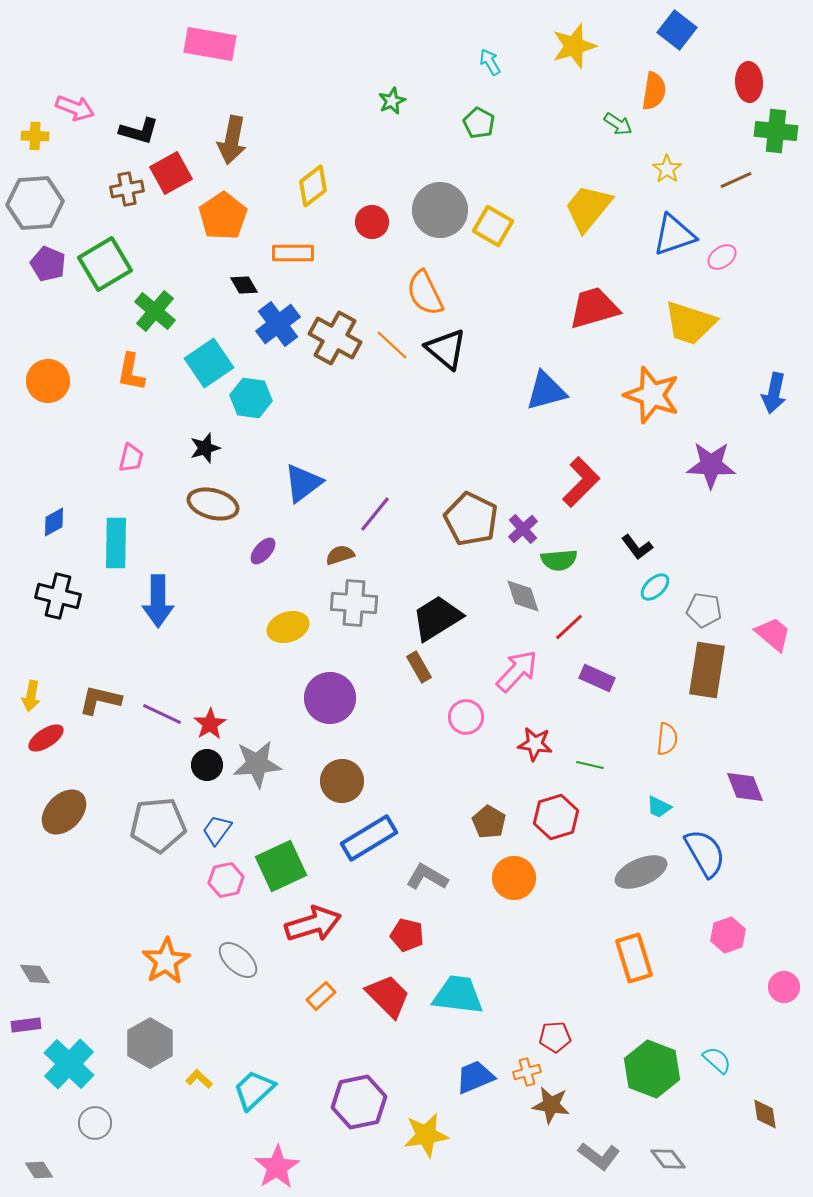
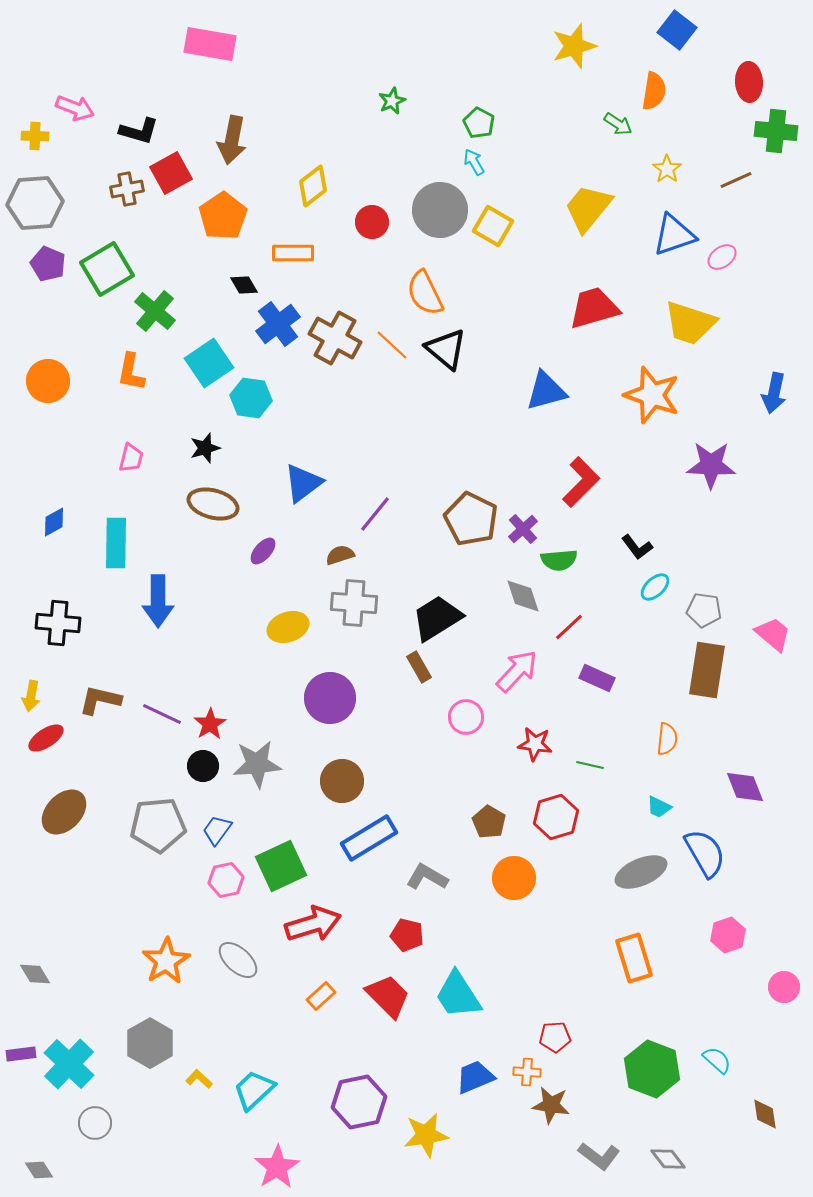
cyan arrow at (490, 62): moved 16 px left, 100 px down
green square at (105, 264): moved 2 px right, 5 px down
black cross at (58, 596): moved 27 px down; rotated 9 degrees counterclockwise
black circle at (207, 765): moved 4 px left, 1 px down
cyan trapezoid at (458, 995): rotated 130 degrees counterclockwise
purple rectangle at (26, 1025): moved 5 px left, 29 px down
orange cross at (527, 1072): rotated 20 degrees clockwise
